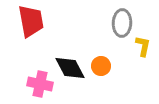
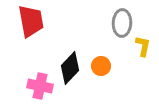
black diamond: rotated 72 degrees clockwise
pink cross: moved 2 px down
